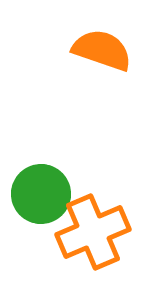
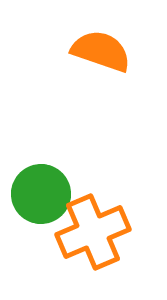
orange semicircle: moved 1 px left, 1 px down
